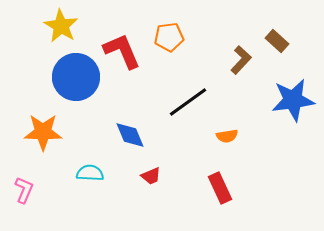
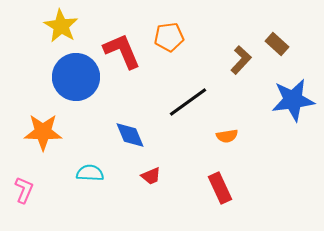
brown rectangle: moved 3 px down
